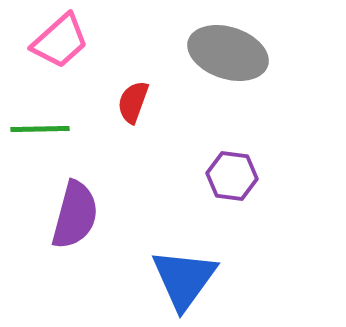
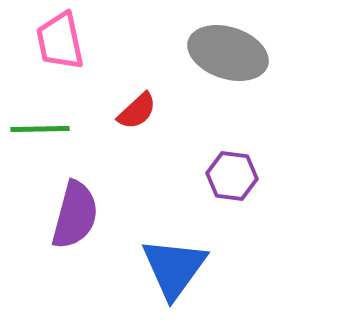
pink trapezoid: rotated 120 degrees clockwise
red semicircle: moved 4 px right, 9 px down; rotated 153 degrees counterclockwise
blue triangle: moved 10 px left, 11 px up
